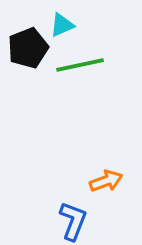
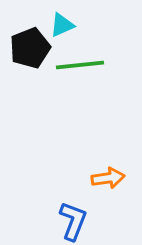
black pentagon: moved 2 px right
green line: rotated 6 degrees clockwise
orange arrow: moved 2 px right, 3 px up; rotated 12 degrees clockwise
